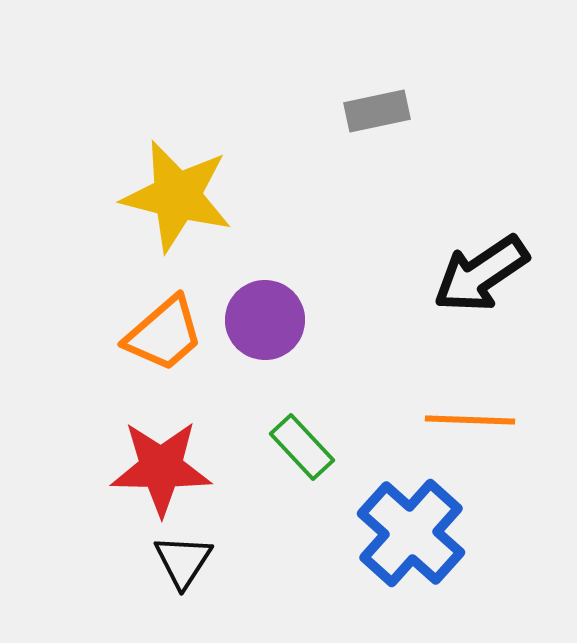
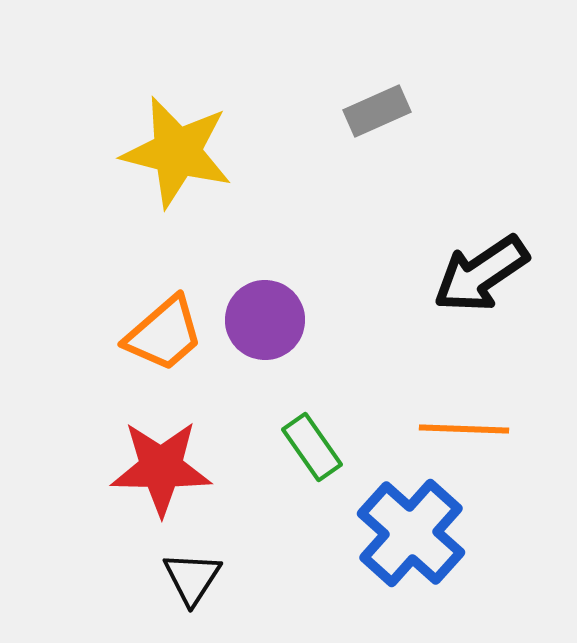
gray rectangle: rotated 12 degrees counterclockwise
yellow star: moved 44 px up
orange line: moved 6 px left, 9 px down
green rectangle: moved 10 px right; rotated 8 degrees clockwise
black triangle: moved 9 px right, 17 px down
